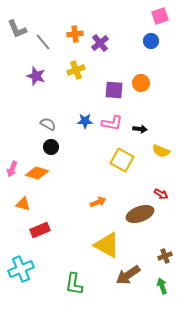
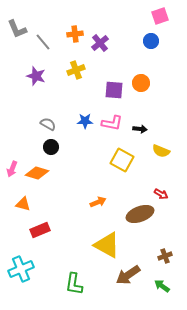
green arrow: rotated 35 degrees counterclockwise
